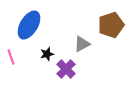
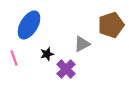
pink line: moved 3 px right, 1 px down
